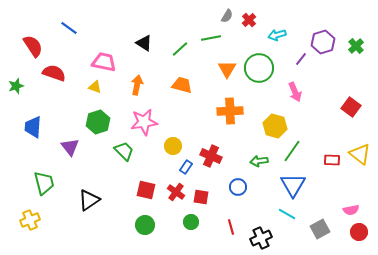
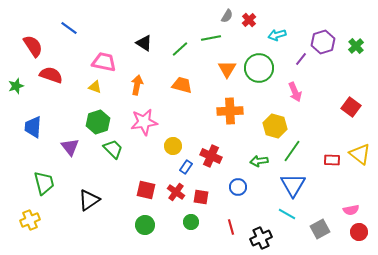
red semicircle at (54, 73): moved 3 px left, 2 px down
green trapezoid at (124, 151): moved 11 px left, 2 px up
